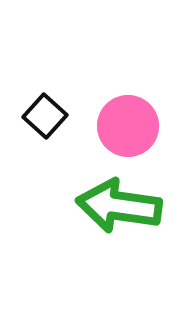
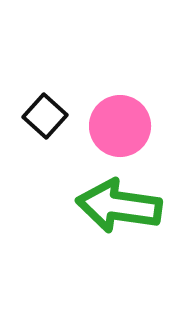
pink circle: moved 8 px left
